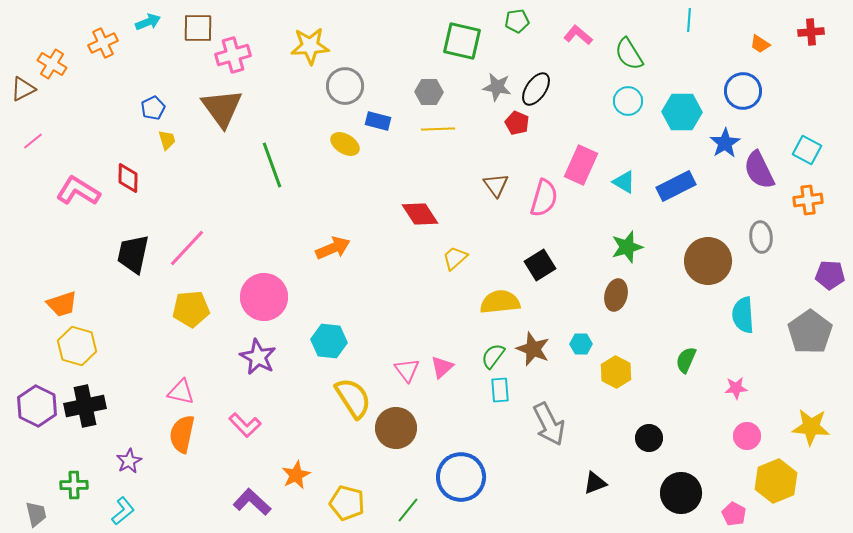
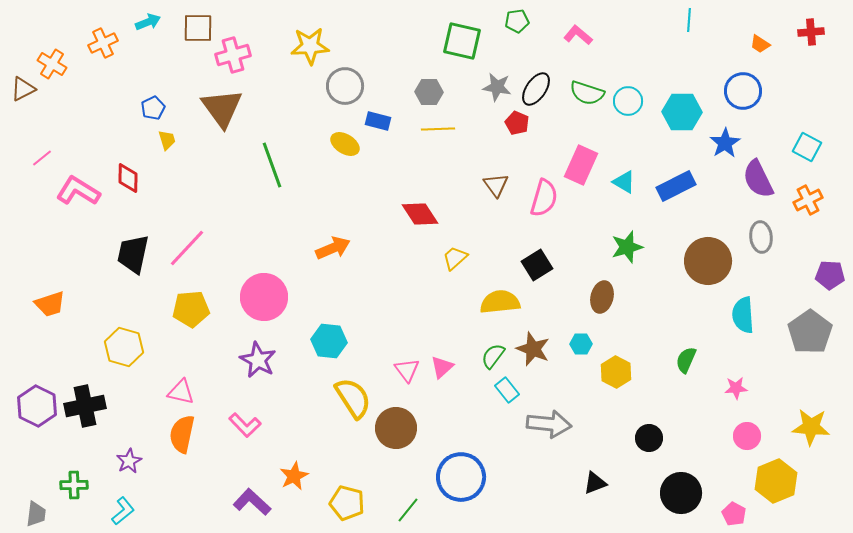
green semicircle at (629, 54): moved 42 px left, 39 px down; rotated 40 degrees counterclockwise
pink line at (33, 141): moved 9 px right, 17 px down
cyan square at (807, 150): moved 3 px up
purple semicircle at (759, 170): moved 1 px left, 9 px down
orange cross at (808, 200): rotated 20 degrees counterclockwise
black square at (540, 265): moved 3 px left
brown ellipse at (616, 295): moved 14 px left, 2 px down
orange trapezoid at (62, 304): moved 12 px left
yellow hexagon at (77, 346): moved 47 px right, 1 px down
purple star at (258, 357): moved 3 px down
cyan rectangle at (500, 390): moved 7 px right; rotated 35 degrees counterclockwise
gray arrow at (549, 424): rotated 57 degrees counterclockwise
orange star at (296, 475): moved 2 px left, 1 px down
gray trapezoid at (36, 514): rotated 20 degrees clockwise
